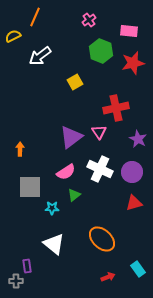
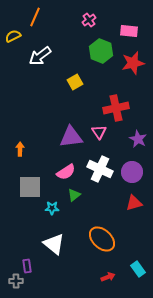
purple triangle: rotated 30 degrees clockwise
